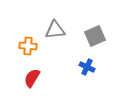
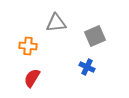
gray triangle: moved 1 px right, 7 px up
